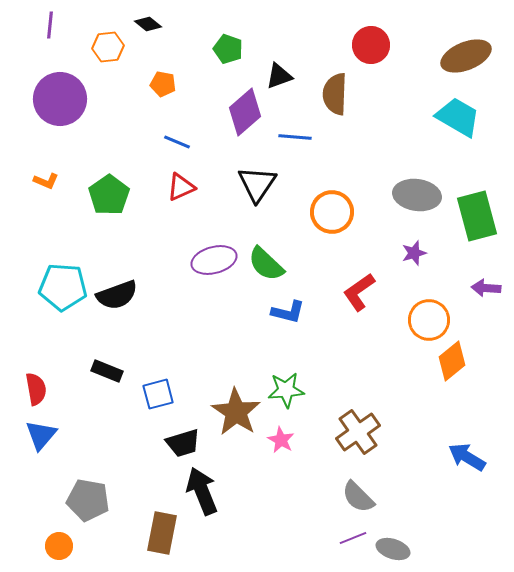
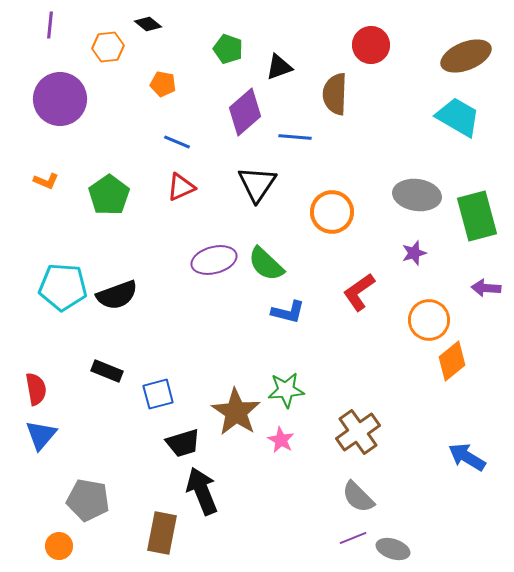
black triangle at (279, 76): moved 9 px up
